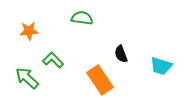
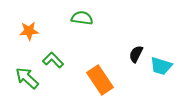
black semicircle: moved 15 px right; rotated 48 degrees clockwise
